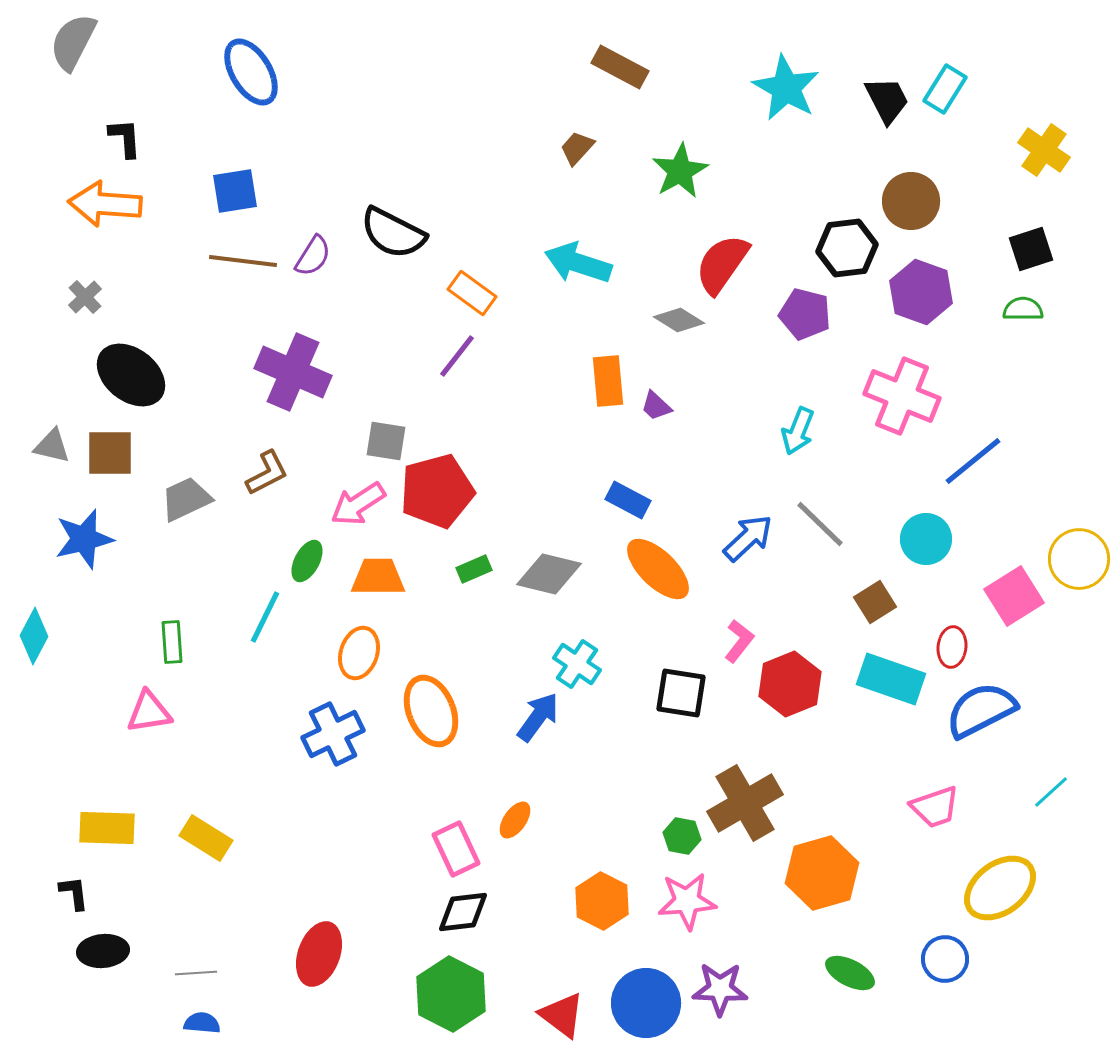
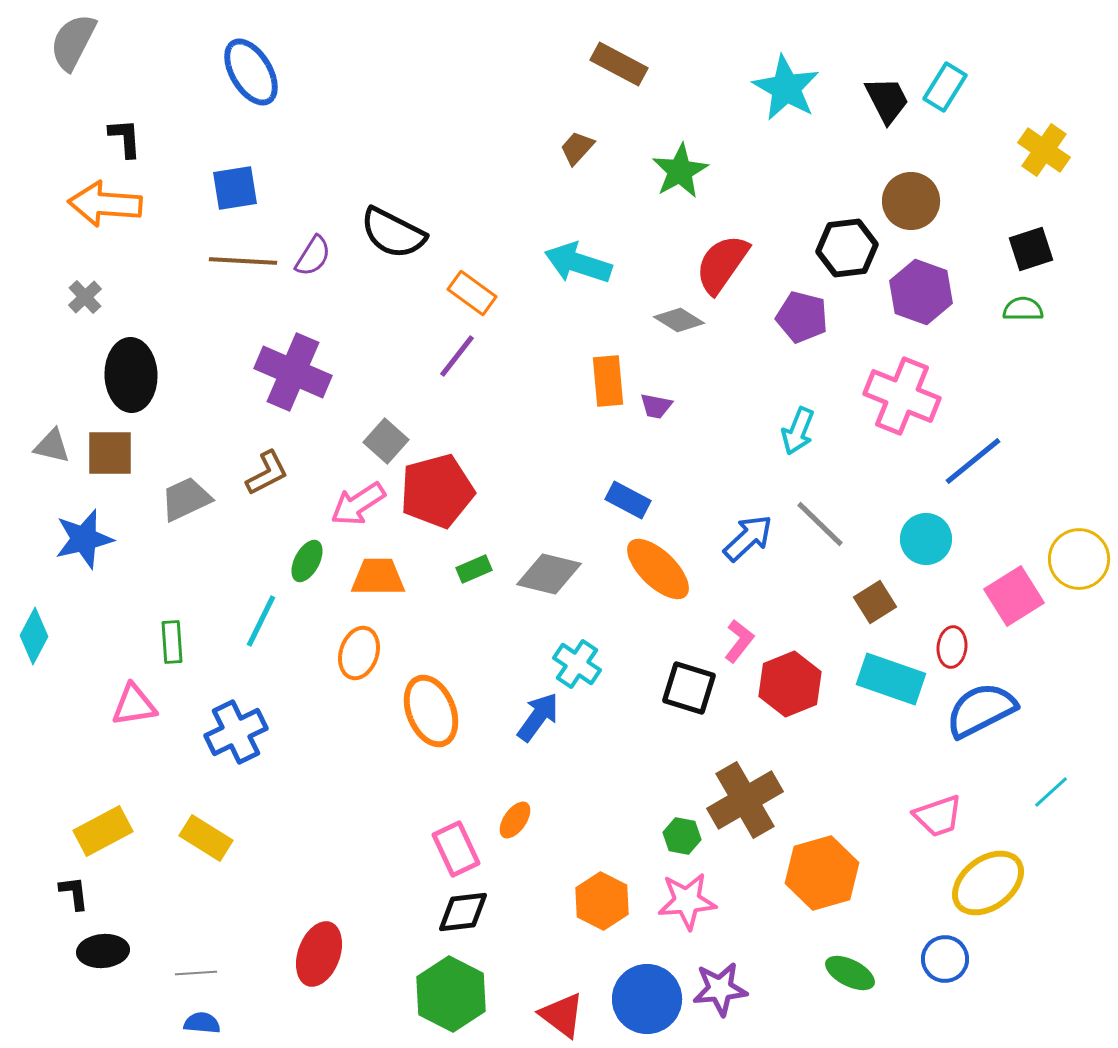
brown rectangle at (620, 67): moved 1 px left, 3 px up
cyan rectangle at (945, 89): moved 2 px up
blue square at (235, 191): moved 3 px up
brown line at (243, 261): rotated 4 degrees counterclockwise
purple pentagon at (805, 314): moved 3 px left, 3 px down
black ellipse at (131, 375): rotated 50 degrees clockwise
purple trapezoid at (656, 406): rotated 32 degrees counterclockwise
gray square at (386, 441): rotated 33 degrees clockwise
cyan line at (265, 617): moved 4 px left, 4 px down
black square at (681, 693): moved 8 px right, 5 px up; rotated 8 degrees clockwise
pink triangle at (149, 712): moved 15 px left, 7 px up
blue cross at (333, 734): moved 97 px left, 2 px up
brown cross at (745, 803): moved 3 px up
pink trapezoid at (935, 807): moved 3 px right, 9 px down
yellow rectangle at (107, 828): moved 4 px left, 3 px down; rotated 30 degrees counterclockwise
yellow ellipse at (1000, 888): moved 12 px left, 5 px up
purple star at (720, 989): rotated 8 degrees counterclockwise
blue circle at (646, 1003): moved 1 px right, 4 px up
